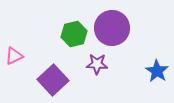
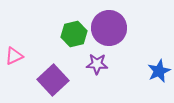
purple circle: moved 3 px left
blue star: moved 2 px right; rotated 15 degrees clockwise
